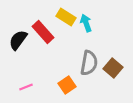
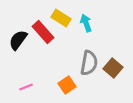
yellow rectangle: moved 5 px left, 1 px down
